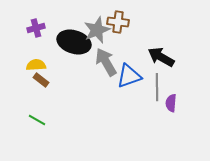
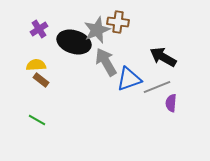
purple cross: moved 3 px right, 1 px down; rotated 18 degrees counterclockwise
black arrow: moved 2 px right
blue triangle: moved 3 px down
gray line: rotated 68 degrees clockwise
